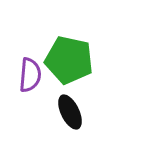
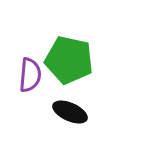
black ellipse: rotated 40 degrees counterclockwise
